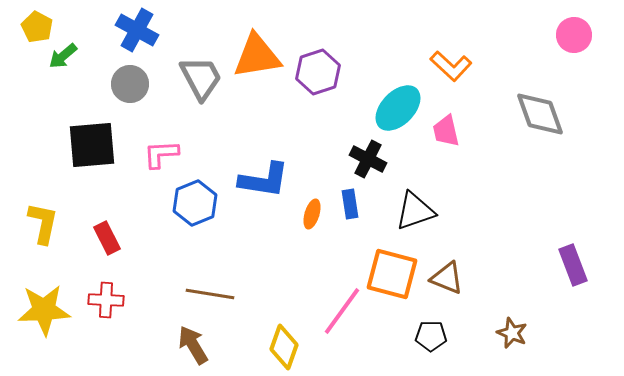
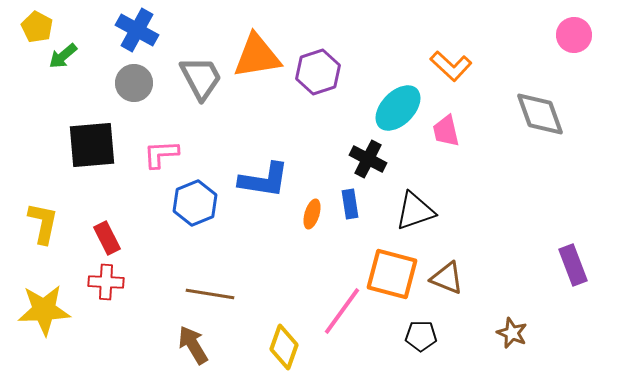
gray circle: moved 4 px right, 1 px up
red cross: moved 18 px up
black pentagon: moved 10 px left
